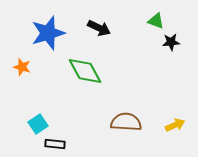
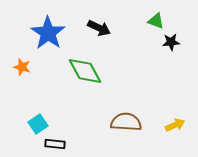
blue star: rotated 20 degrees counterclockwise
